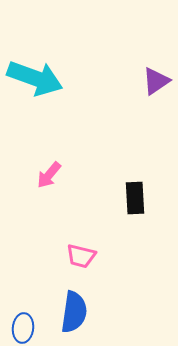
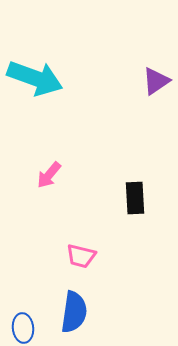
blue ellipse: rotated 12 degrees counterclockwise
